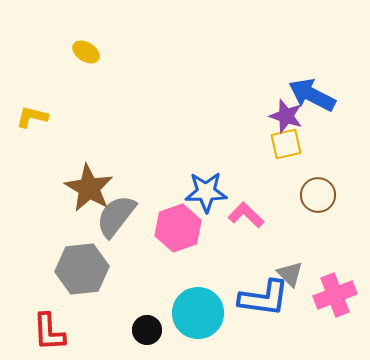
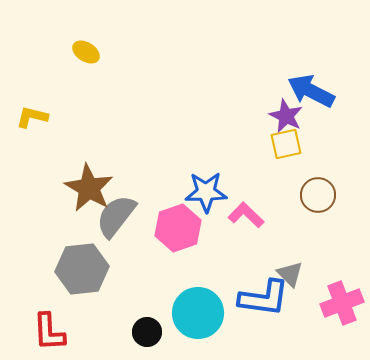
blue arrow: moved 1 px left, 4 px up
purple star: rotated 8 degrees clockwise
pink cross: moved 7 px right, 8 px down
black circle: moved 2 px down
